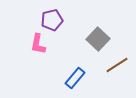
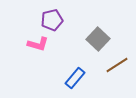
pink L-shape: rotated 85 degrees counterclockwise
